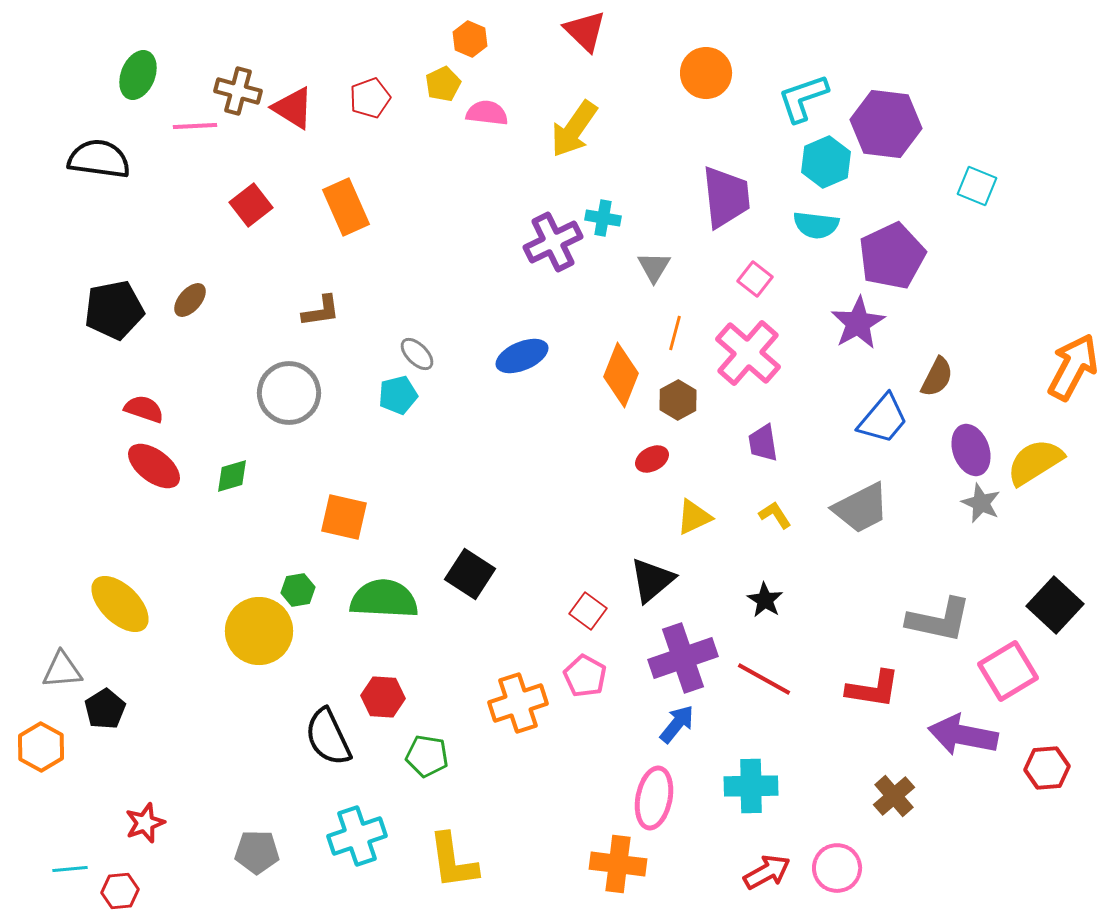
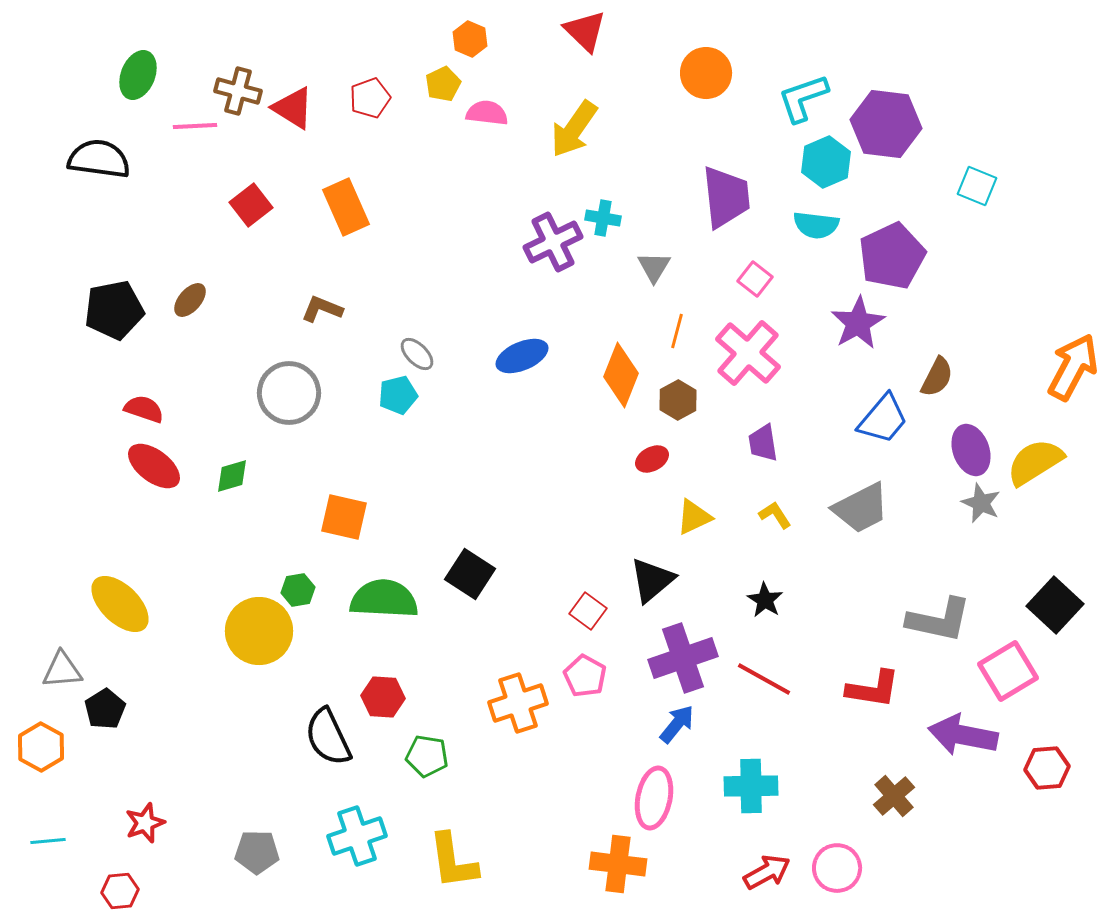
brown L-shape at (321, 311): moved 1 px right, 2 px up; rotated 150 degrees counterclockwise
orange line at (675, 333): moved 2 px right, 2 px up
cyan line at (70, 869): moved 22 px left, 28 px up
